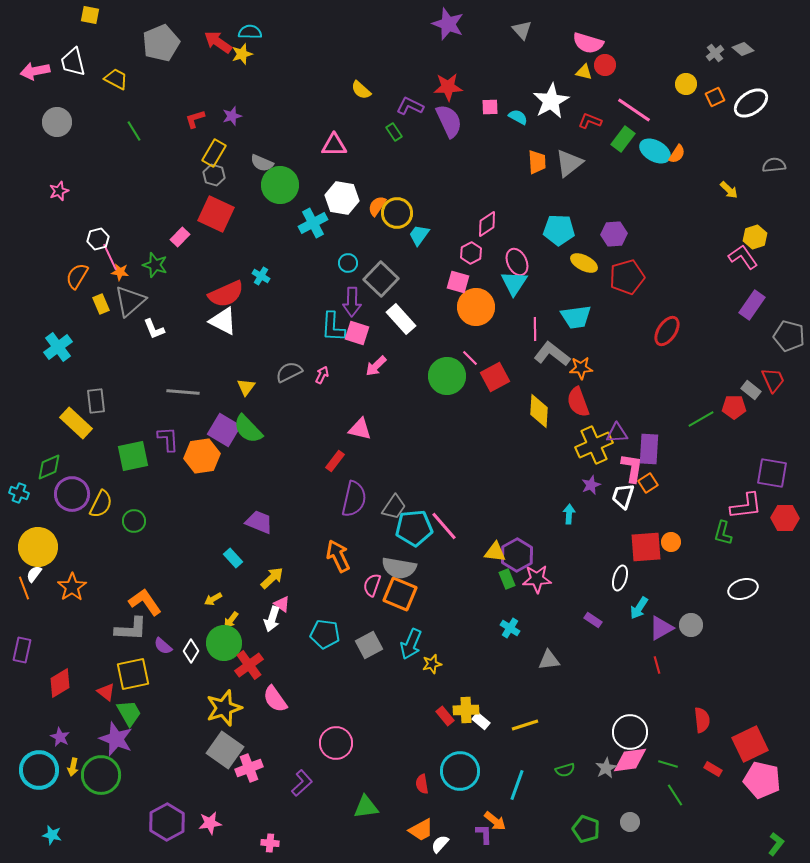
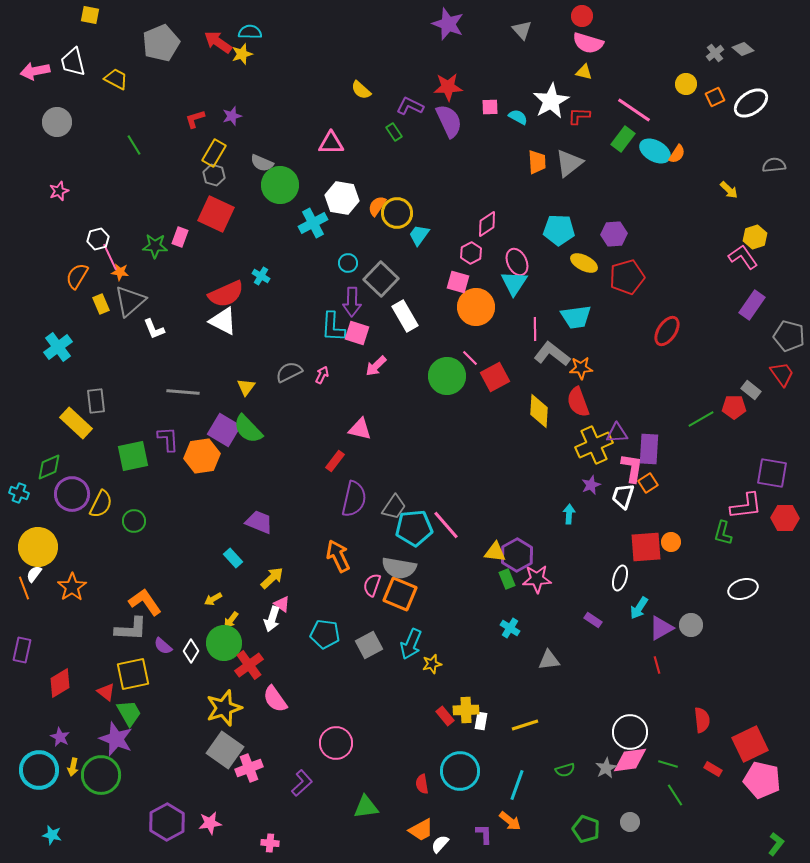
red circle at (605, 65): moved 23 px left, 49 px up
red L-shape at (590, 121): moved 11 px left, 5 px up; rotated 20 degrees counterclockwise
green line at (134, 131): moved 14 px down
pink triangle at (334, 145): moved 3 px left, 2 px up
pink rectangle at (180, 237): rotated 24 degrees counterclockwise
green star at (155, 265): moved 19 px up; rotated 15 degrees counterclockwise
white rectangle at (401, 319): moved 4 px right, 3 px up; rotated 12 degrees clockwise
red trapezoid at (773, 380): moved 9 px right, 6 px up; rotated 12 degrees counterclockwise
pink line at (444, 526): moved 2 px right, 1 px up
white rectangle at (481, 721): rotated 60 degrees clockwise
orange arrow at (495, 821): moved 15 px right
